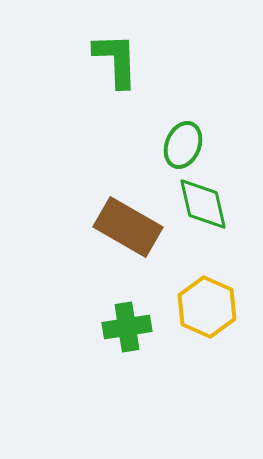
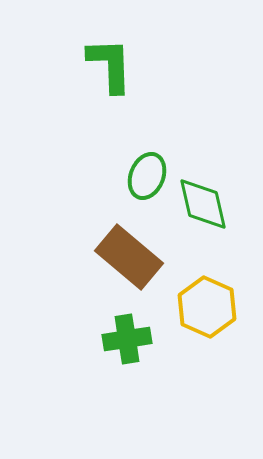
green L-shape: moved 6 px left, 5 px down
green ellipse: moved 36 px left, 31 px down
brown rectangle: moved 1 px right, 30 px down; rotated 10 degrees clockwise
green cross: moved 12 px down
